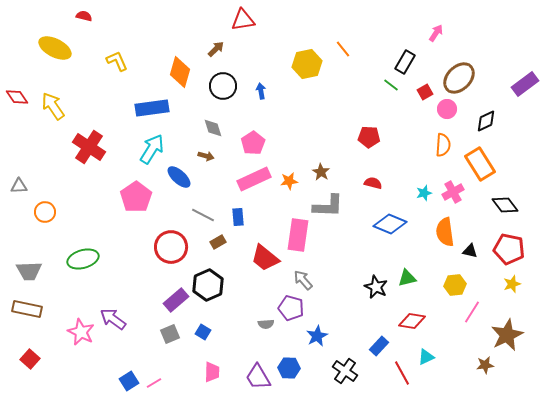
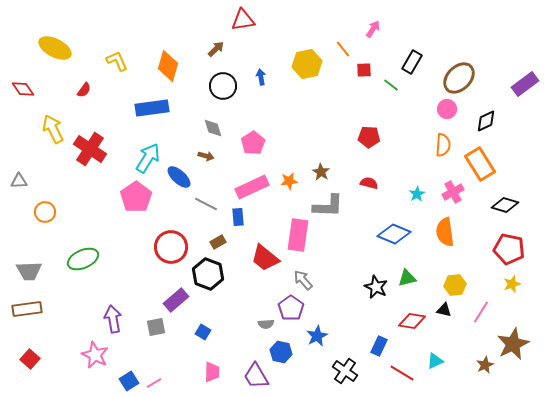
red semicircle at (84, 16): moved 74 px down; rotated 112 degrees clockwise
pink arrow at (436, 33): moved 63 px left, 4 px up
black rectangle at (405, 62): moved 7 px right
orange diamond at (180, 72): moved 12 px left, 6 px up
blue arrow at (261, 91): moved 14 px up
red square at (425, 92): moved 61 px left, 22 px up; rotated 28 degrees clockwise
red diamond at (17, 97): moved 6 px right, 8 px up
yellow arrow at (53, 106): moved 23 px down; rotated 8 degrees clockwise
red cross at (89, 147): moved 1 px right, 2 px down
cyan arrow at (152, 149): moved 4 px left, 9 px down
pink rectangle at (254, 179): moved 2 px left, 8 px down
red semicircle at (373, 183): moved 4 px left
gray triangle at (19, 186): moved 5 px up
cyan star at (424, 193): moved 7 px left, 1 px down; rotated 14 degrees counterclockwise
black diamond at (505, 205): rotated 36 degrees counterclockwise
gray line at (203, 215): moved 3 px right, 11 px up
blue diamond at (390, 224): moved 4 px right, 10 px down
black triangle at (470, 251): moved 26 px left, 59 px down
green ellipse at (83, 259): rotated 8 degrees counterclockwise
black hexagon at (208, 285): moved 11 px up; rotated 16 degrees counterclockwise
purple pentagon at (291, 308): rotated 20 degrees clockwise
brown rectangle at (27, 309): rotated 20 degrees counterclockwise
pink line at (472, 312): moved 9 px right
purple arrow at (113, 319): rotated 44 degrees clockwise
pink star at (81, 332): moved 14 px right, 23 px down
gray square at (170, 334): moved 14 px left, 7 px up; rotated 12 degrees clockwise
brown star at (507, 335): moved 6 px right, 9 px down
blue rectangle at (379, 346): rotated 18 degrees counterclockwise
cyan triangle at (426, 357): moved 9 px right, 4 px down
brown star at (485, 365): rotated 18 degrees counterclockwise
blue hexagon at (289, 368): moved 8 px left, 16 px up; rotated 10 degrees clockwise
red line at (402, 373): rotated 30 degrees counterclockwise
purple trapezoid at (258, 377): moved 2 px left, 1 px up
